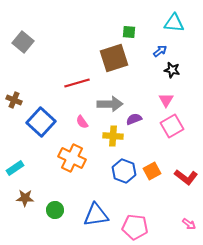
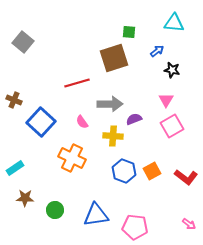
blue arrow: moved 3 px left
